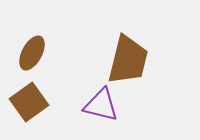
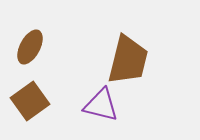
brown ellipse: moved 2 px left, 6 px up
brown square: moved 1 px right, 1 px up
